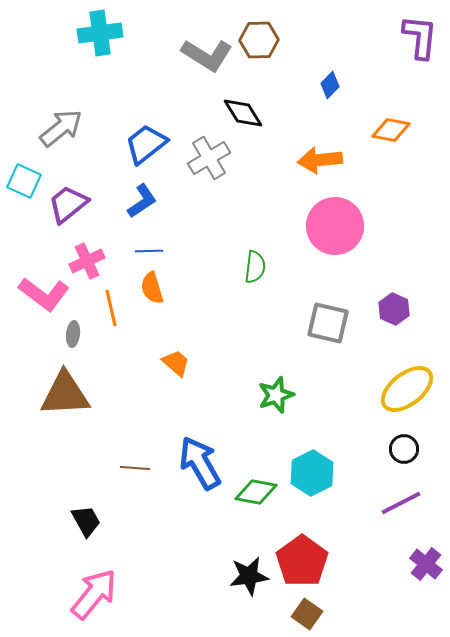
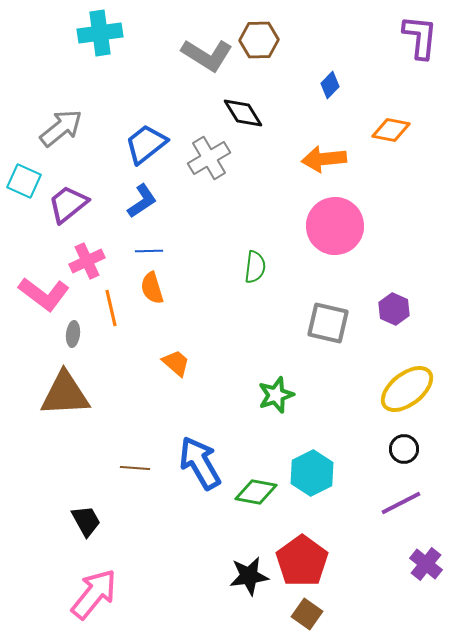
orange arrow: moved 4 px right, 1 px up
